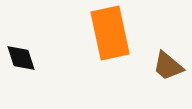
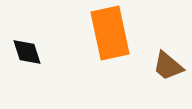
black diamond: moved 6 px right, 6 px up
